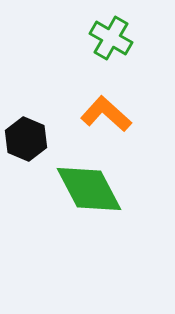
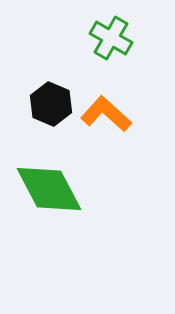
black hexagon: moved 25 px right, 35 px up
green diamond: moved 40 px left
